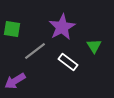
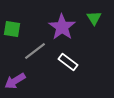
purple star: rotated 8 degrees counterclockwise
green triangle: moved 28 px up
